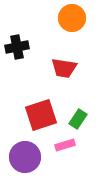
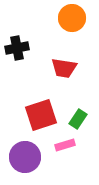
black cross: moved 1 px down
